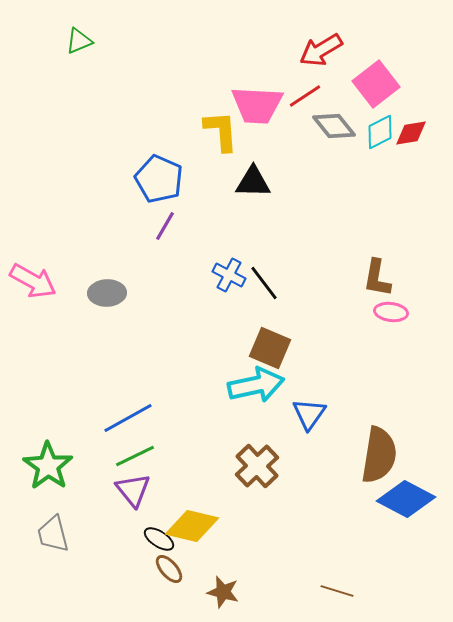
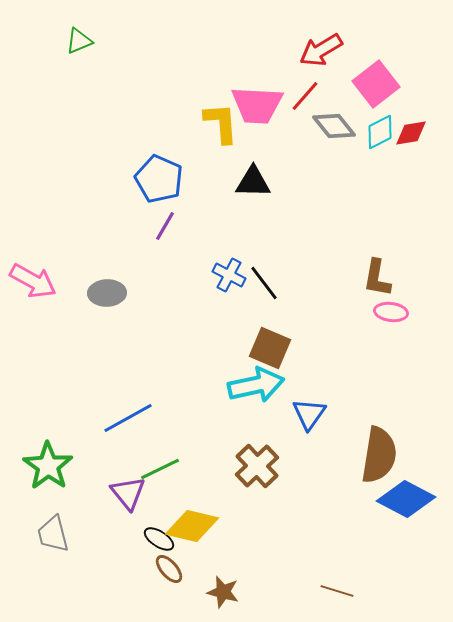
red line: rotated 16 degrees counterclockwise
yellow L-shape: moved 8 px up
green line: moved 25 px right, 13 px down
purple triangle: moved 5 px left, 3 px down
